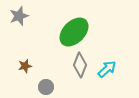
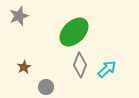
brown star: moved 1 px left, 1 px down; rotated 16 degrees counterclockwise
